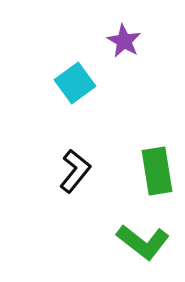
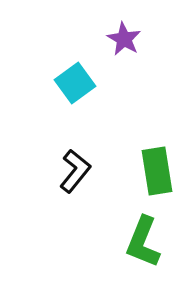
purple star: moved 2 px up
green L-shape: rotated 74 degrees clockwise
